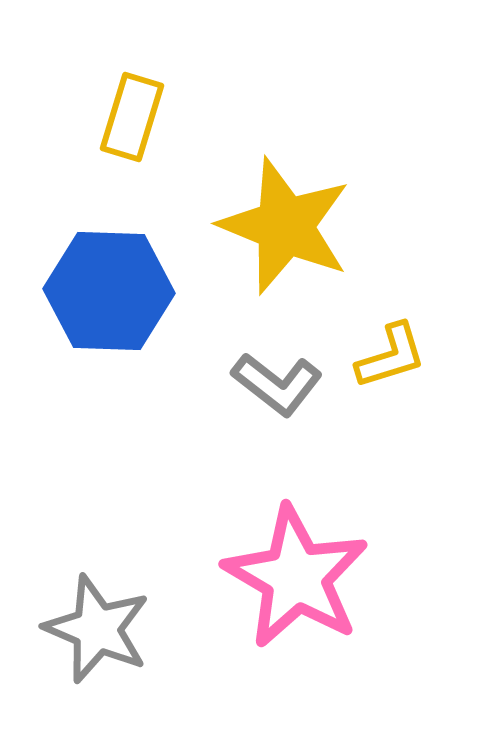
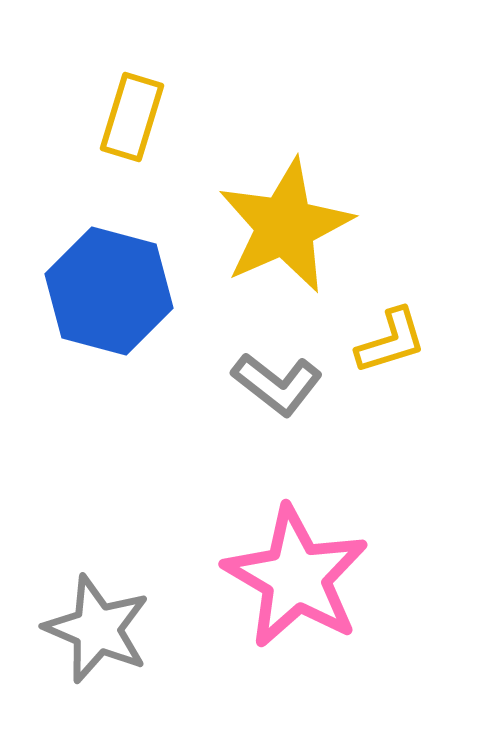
yellow star: rotated 26 degrees clockwise
blue hexagon: rotated 13 degrees clockwise
yellow L-shape: moved 15 px up
